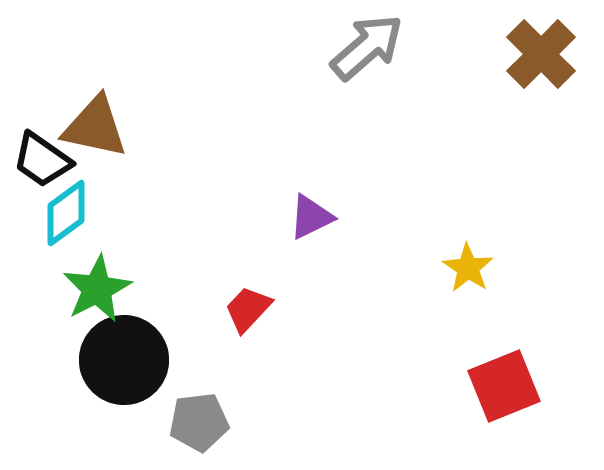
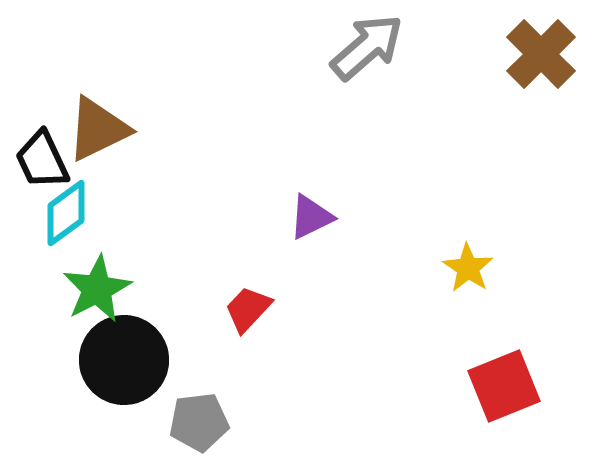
brown triangle: moved 3 px right, 2 px down; rotated 38 degrees counterclockwise
black trapezoid: rotated 30 degrees clockwise
